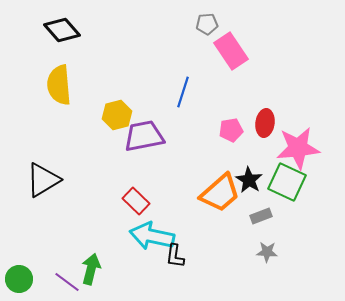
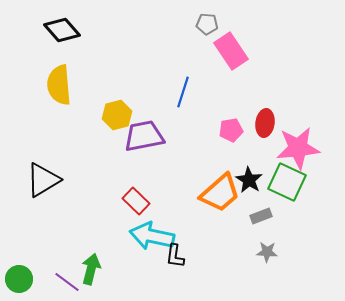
gray pentagon: rotated 10 degrees clockwise
